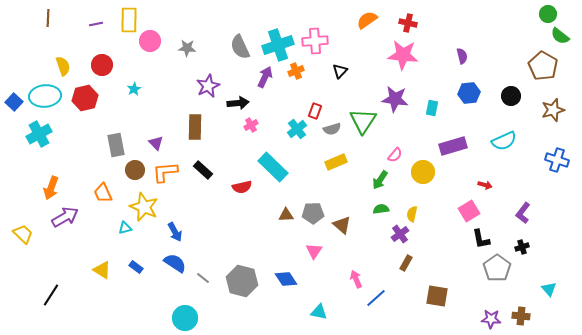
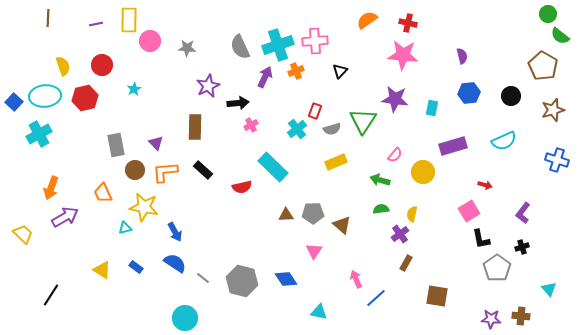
green arrow at (380, 180): rotated 72 degrees clockwise
yellow star at (144, 207): rotated 12 degrees counterclockwise
